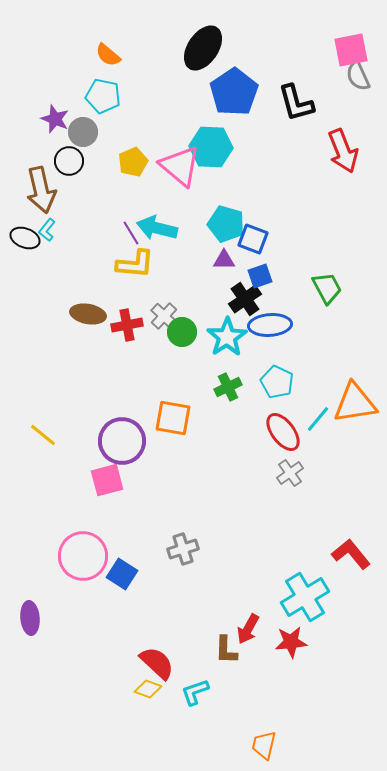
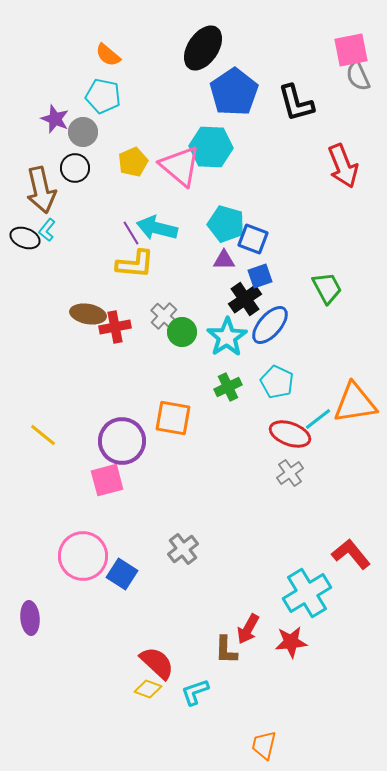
red arrow at (343, 151): moved 15 px down
black circle at (69, 161): moved 6 px right, 7 px down
red cross at (127, 325): moved 12 px left, 2 px down
blue ellipse at (270, 325): rotated 45 degrees counterclockwise
cyan line at (318, 419): rotated 12 degrees clockwise
red ellipse at (283, 432): moved 7 px right, 2 px down; rotated 33 degrees counterclockwise
gray cross at (183, 549): rotated 20 degrees counterclockwise
cyan cross at (305, 597): moved 2 px right, 4 px up
